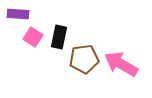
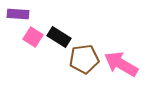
black rectangle: rotated 70 degrees counterclockwise
